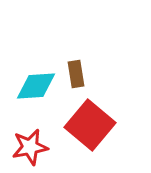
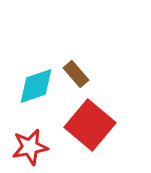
brown rectangle: rotated 32 degrees counterclockwise
cyan diamond: rotated 15 degrees counterclockwise
